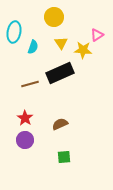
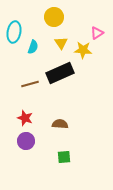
pink triangle: moved 2 px up
red star: rotated 14 degrees counterclockwise
brown semicircle: rotated 28 degrees clockwise
purple circle: moved 1 px right, 1 px down
